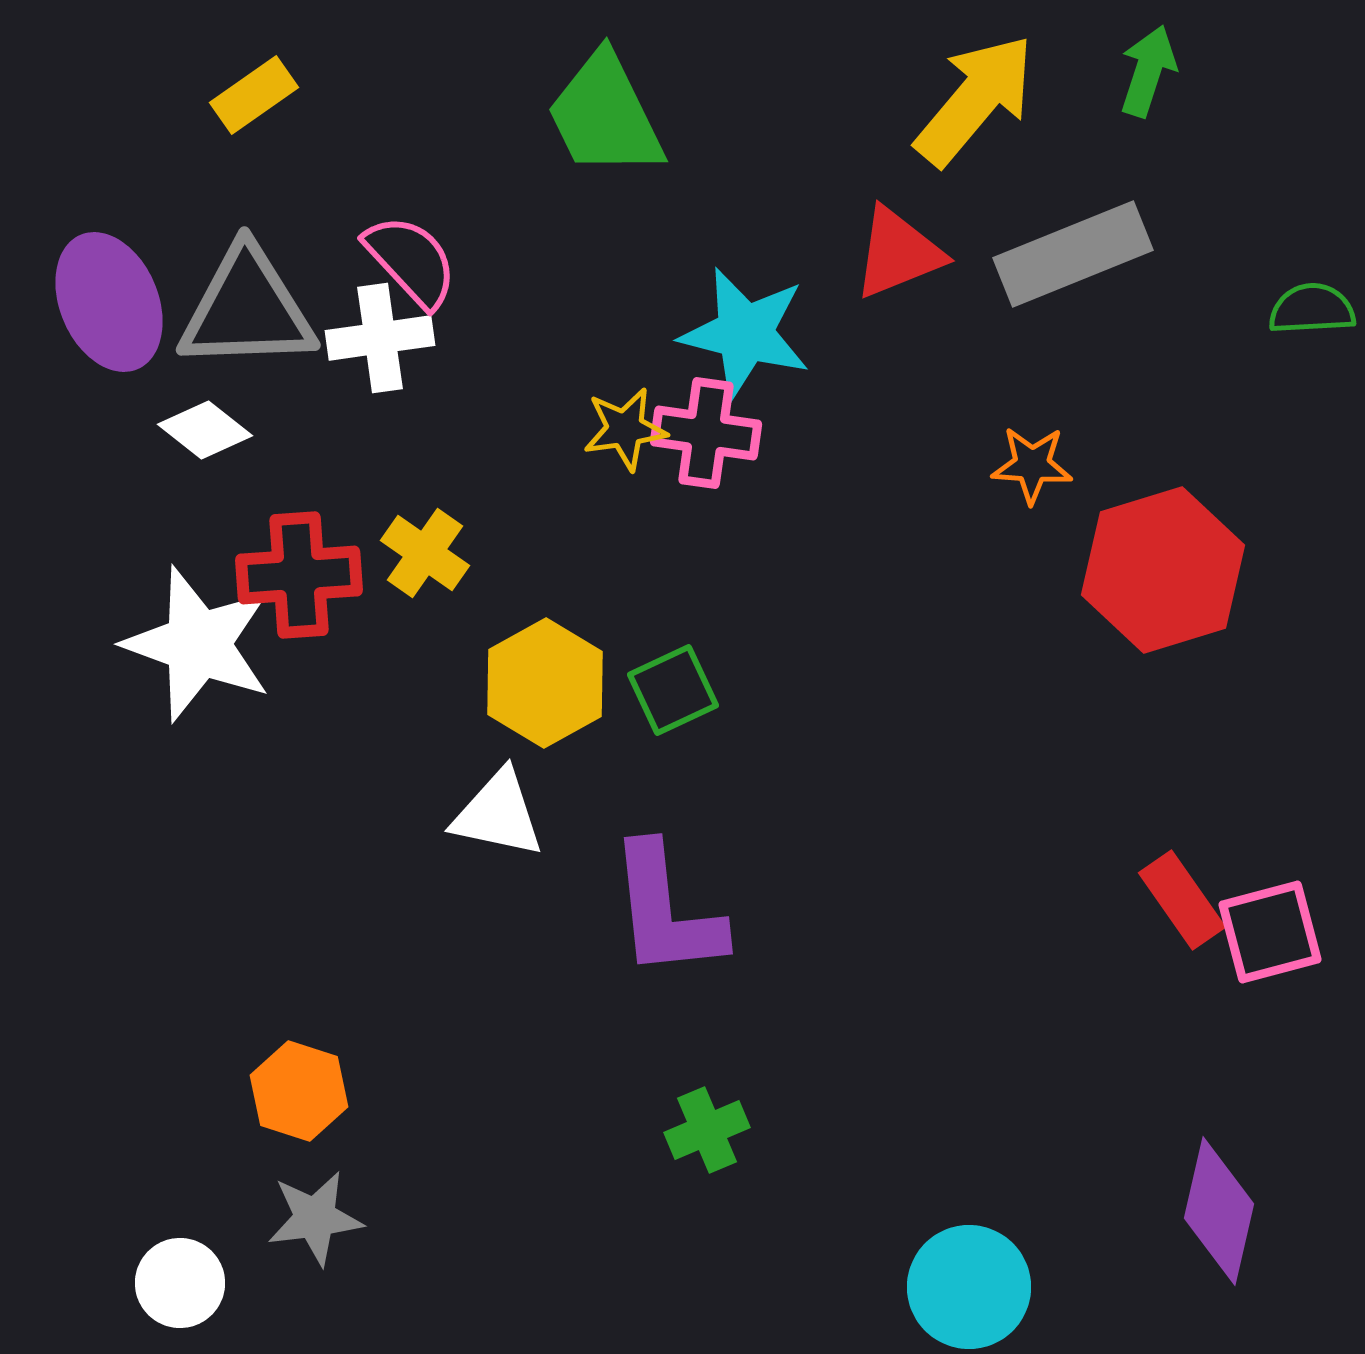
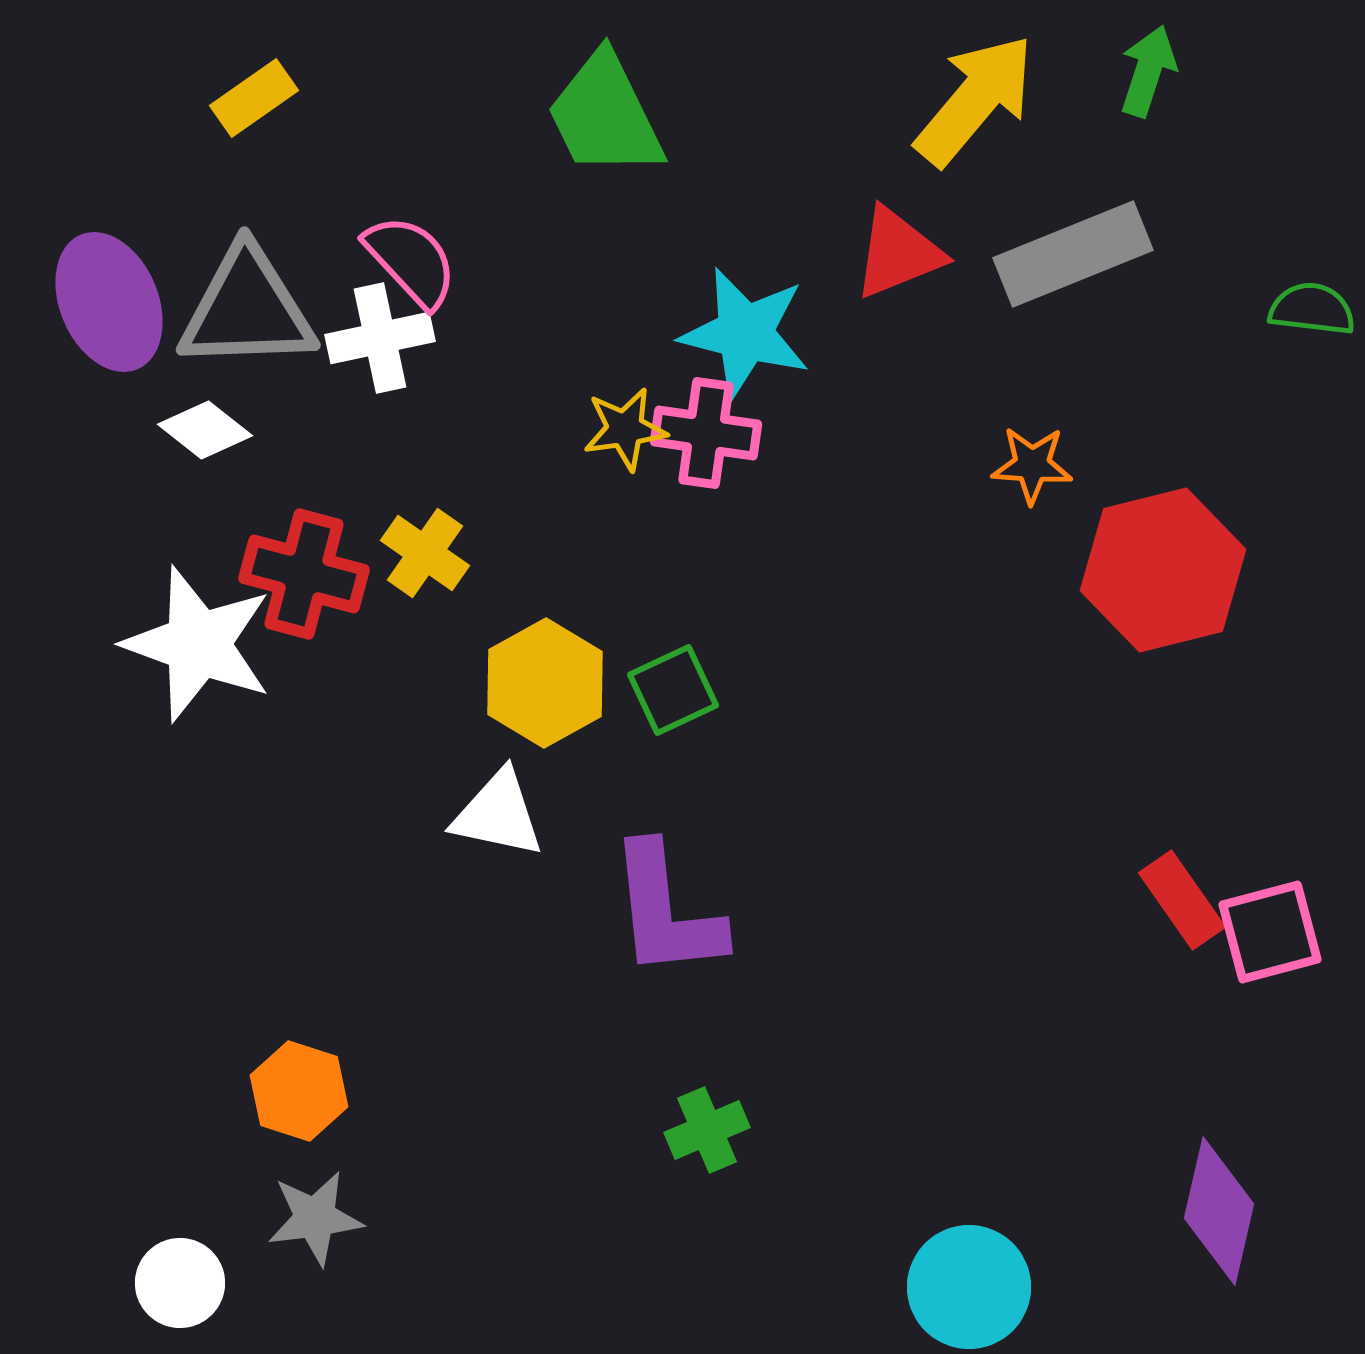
yellow rectangle: moved 3 px down
green semicircle: rotated 10 degrees clockwise
white cross: rotated 4 degrees counterclockwise
red hexagon: rotated 3 degrees clockwise
red cross: moved 5 px right, 1 px up; rotated 19 degrees clockwise
